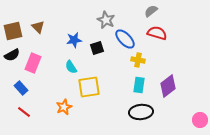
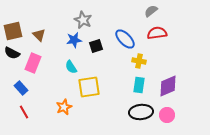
gray star: moved 23 px left
brown triangle: moved 1 px right, 8 px down
red semicircle: rotated 24 degrees counterclockwise
black square: moved 1 px left, 2 px up
black semicircle: moved 2 px up; rotated 56 degrees clockwise
yellow cross: moved 1 px right, 1 px down
purple diamond: rotated 15 degrees clockwise
red line: rotated 24 degrees clockwise
pink circle: moved 33 px left, 5 px up
